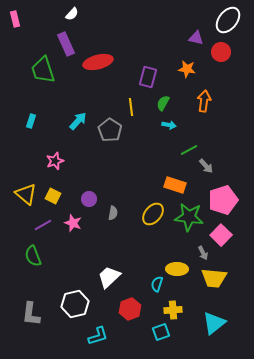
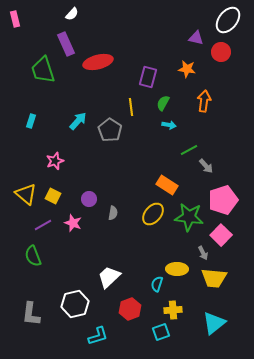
orange rectangle at (175, 185): moved 8 px left; rotated 15 degrees clockwise
